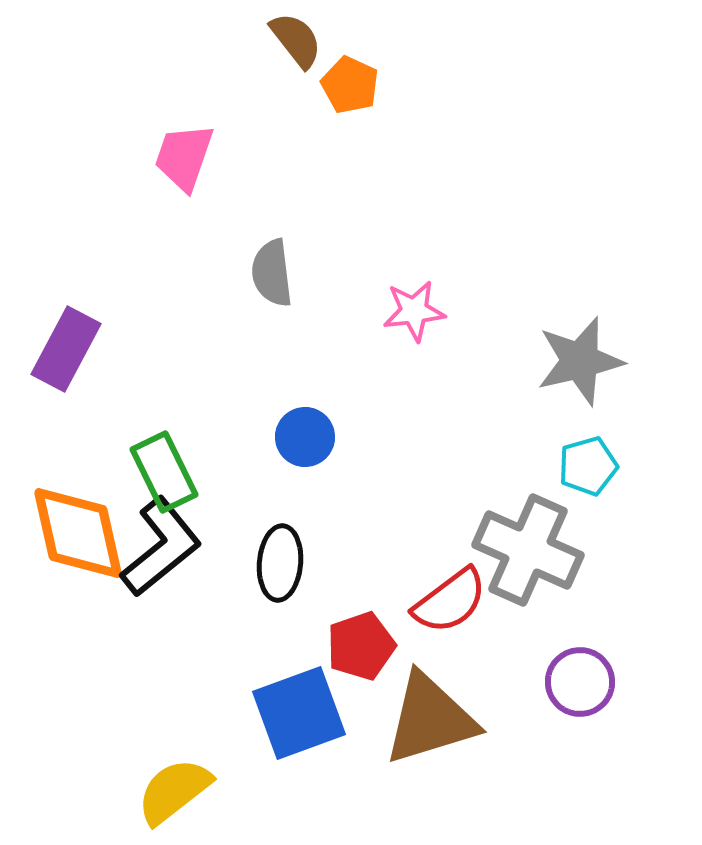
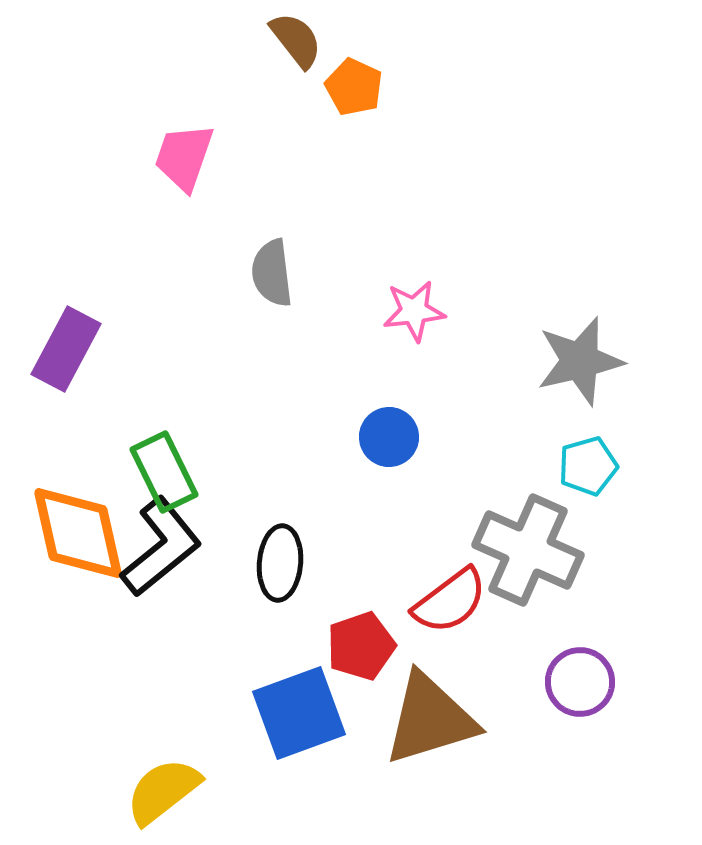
orange pentagon: moved 4 px right, 2 px down
blue circle: moved 84 px right
yellow semicircle: moved 11 px left
